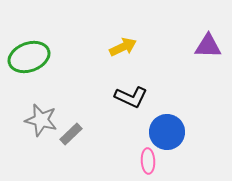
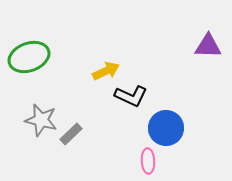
yellow arrow: moved 17 px left, 24 px down
black L-shape: moved 1 px up
blue circle: moved 1 px left, 4 px up
